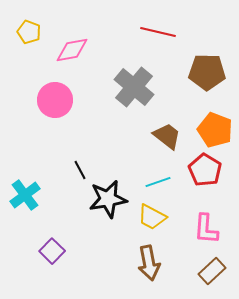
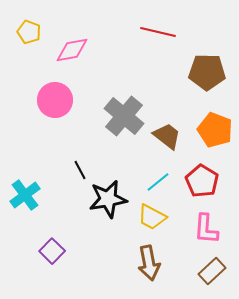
gray cross: moved 10 px left, 29 px down
red pentagon: moved 3 px left, 11 px down
cyan line: rotated 20 degrees counterclockwise
